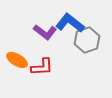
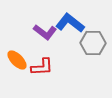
gray hexagon: moved 6 px right, 3 px down; rotated 20 degrees clockwise
orange ellipse: rotated 15 degrees clockwise
